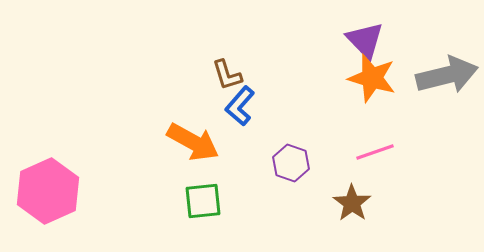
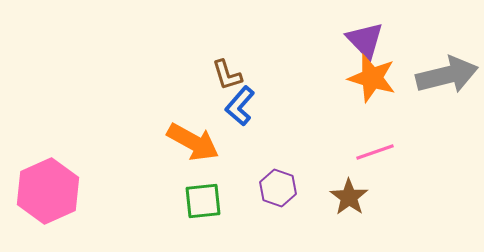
purple hexagon: moved 13 px left, 25 px down
brown star: moved 3 px left, 6 px up
